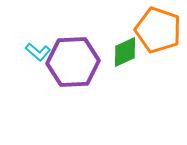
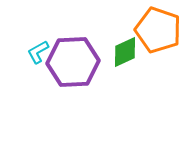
cyan L-shape: rotated 110 degrees clockwise
